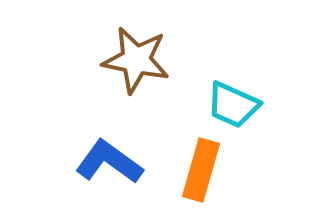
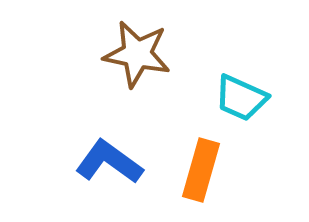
brown star: moved 1 px right, 6 px up
cyan trapezoid: moved 8 px right, 7 px up
